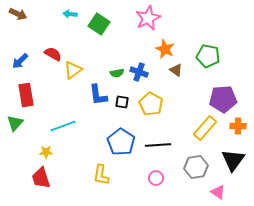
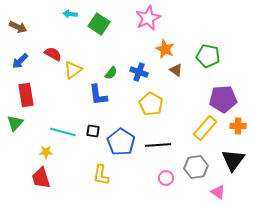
brown arrow: moved 13 px down
green semicircle: moved 6 px left; rotated 40 degrees counterclockwise
black square: moved 29 px left, 29 px down
cyan line: moved 6 px down; rotated 35 degrees clockwise
pink circle: moved 10 px right
